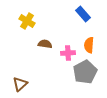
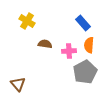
blue rectangle: moved 9 px down
pink cross: moved 1 px right, 2 px up
brown triangle: moved 2 px left; rotated 28 degrees counterclockwise
